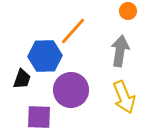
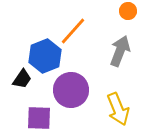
gray arrow: rotated 12 degrees clockwise
blue hexagon: rotated 20 degrees counterclockwise
black trapezoid: rotated 15 degrees clockwise
yellow arrow: moved 6 px left, 12 px down
purple square: moved 1 px down
